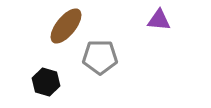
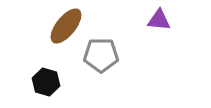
gray pentagon: moved 1 px right, 2 px up
